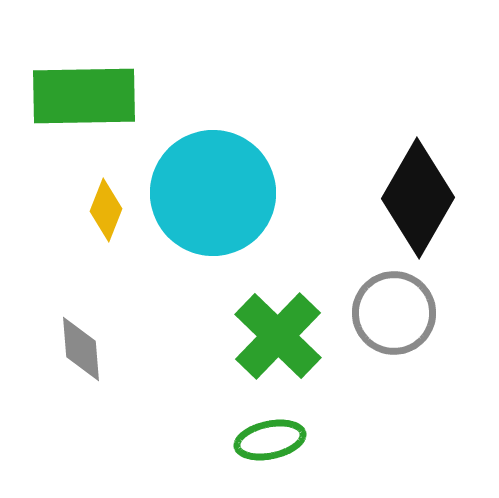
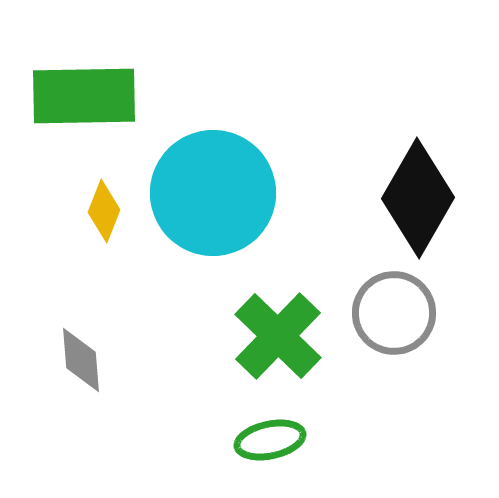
yellow diamond: moved 2 px left, 1 px down
gray diamond: moved 11 px down
